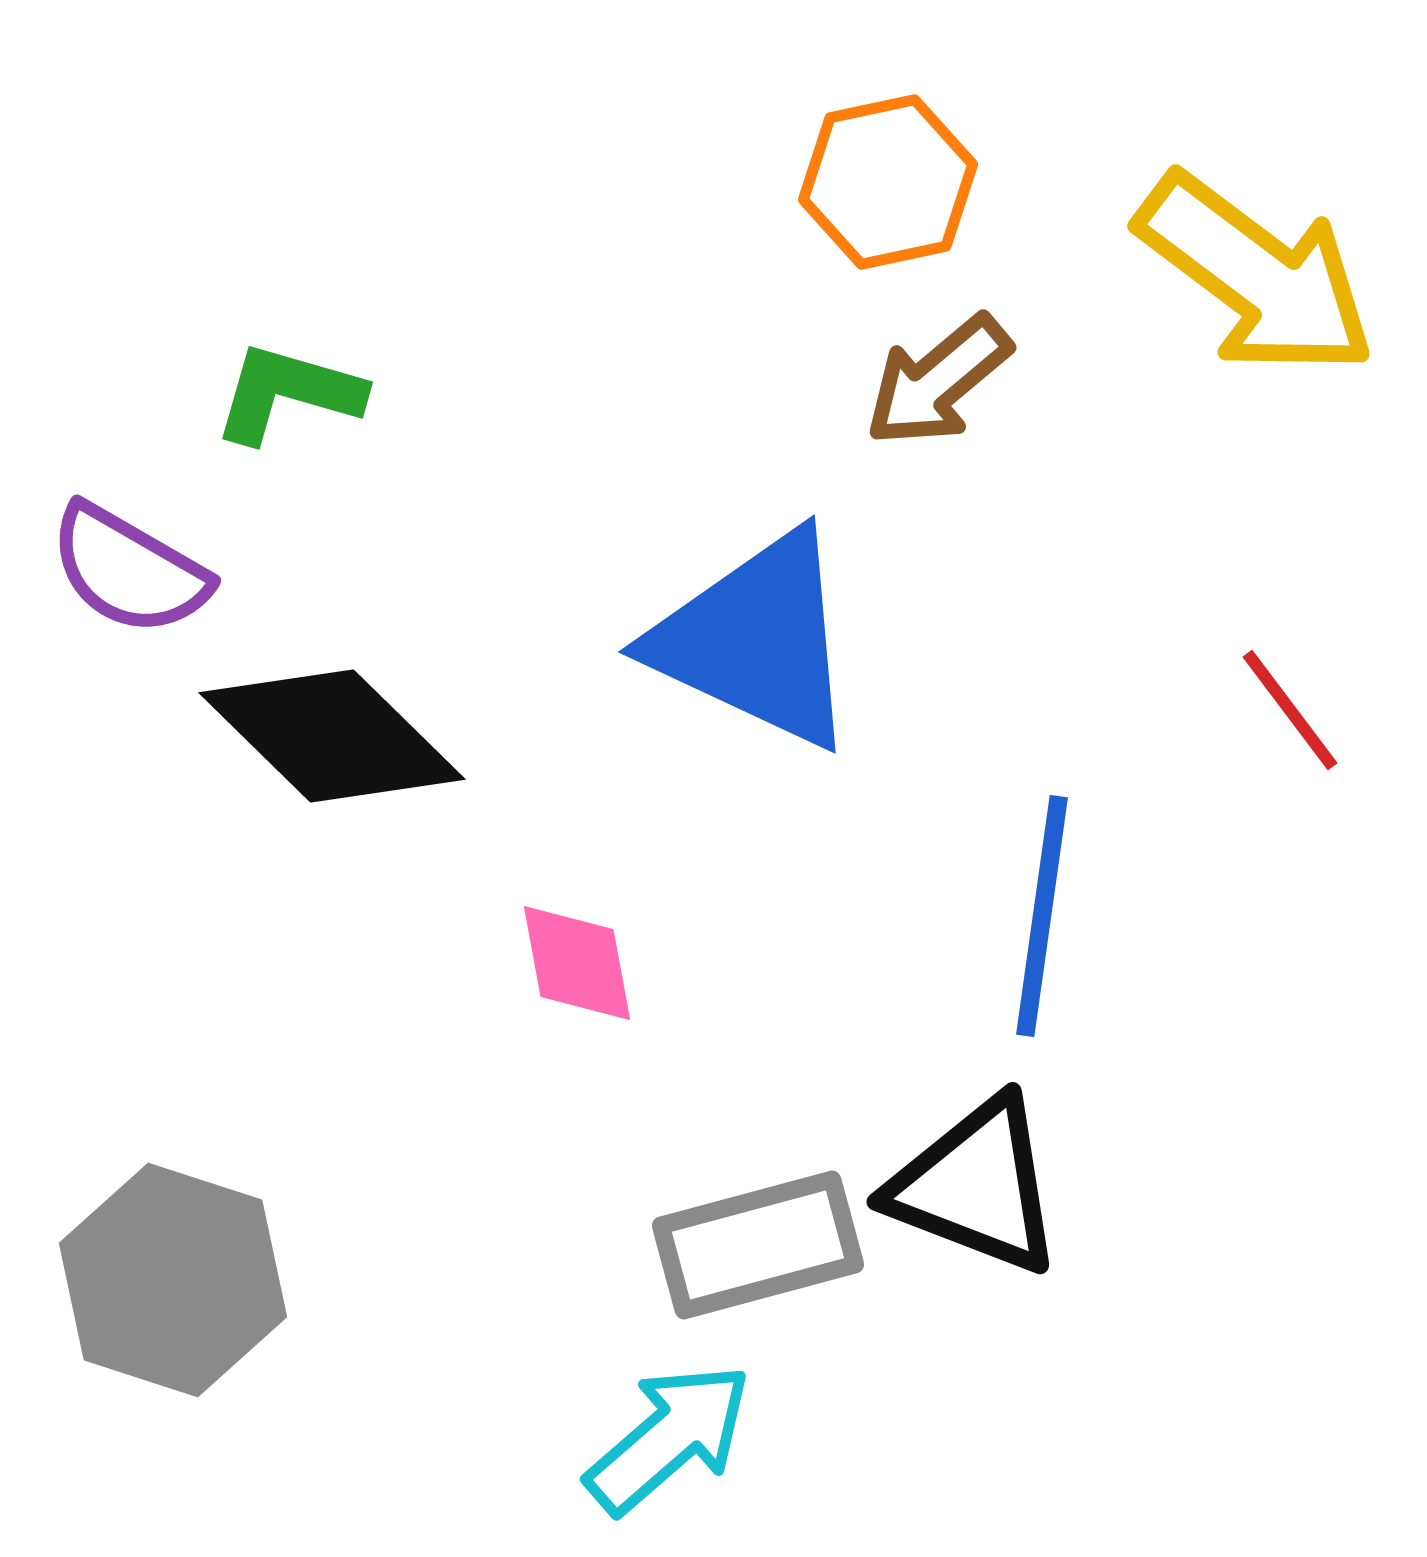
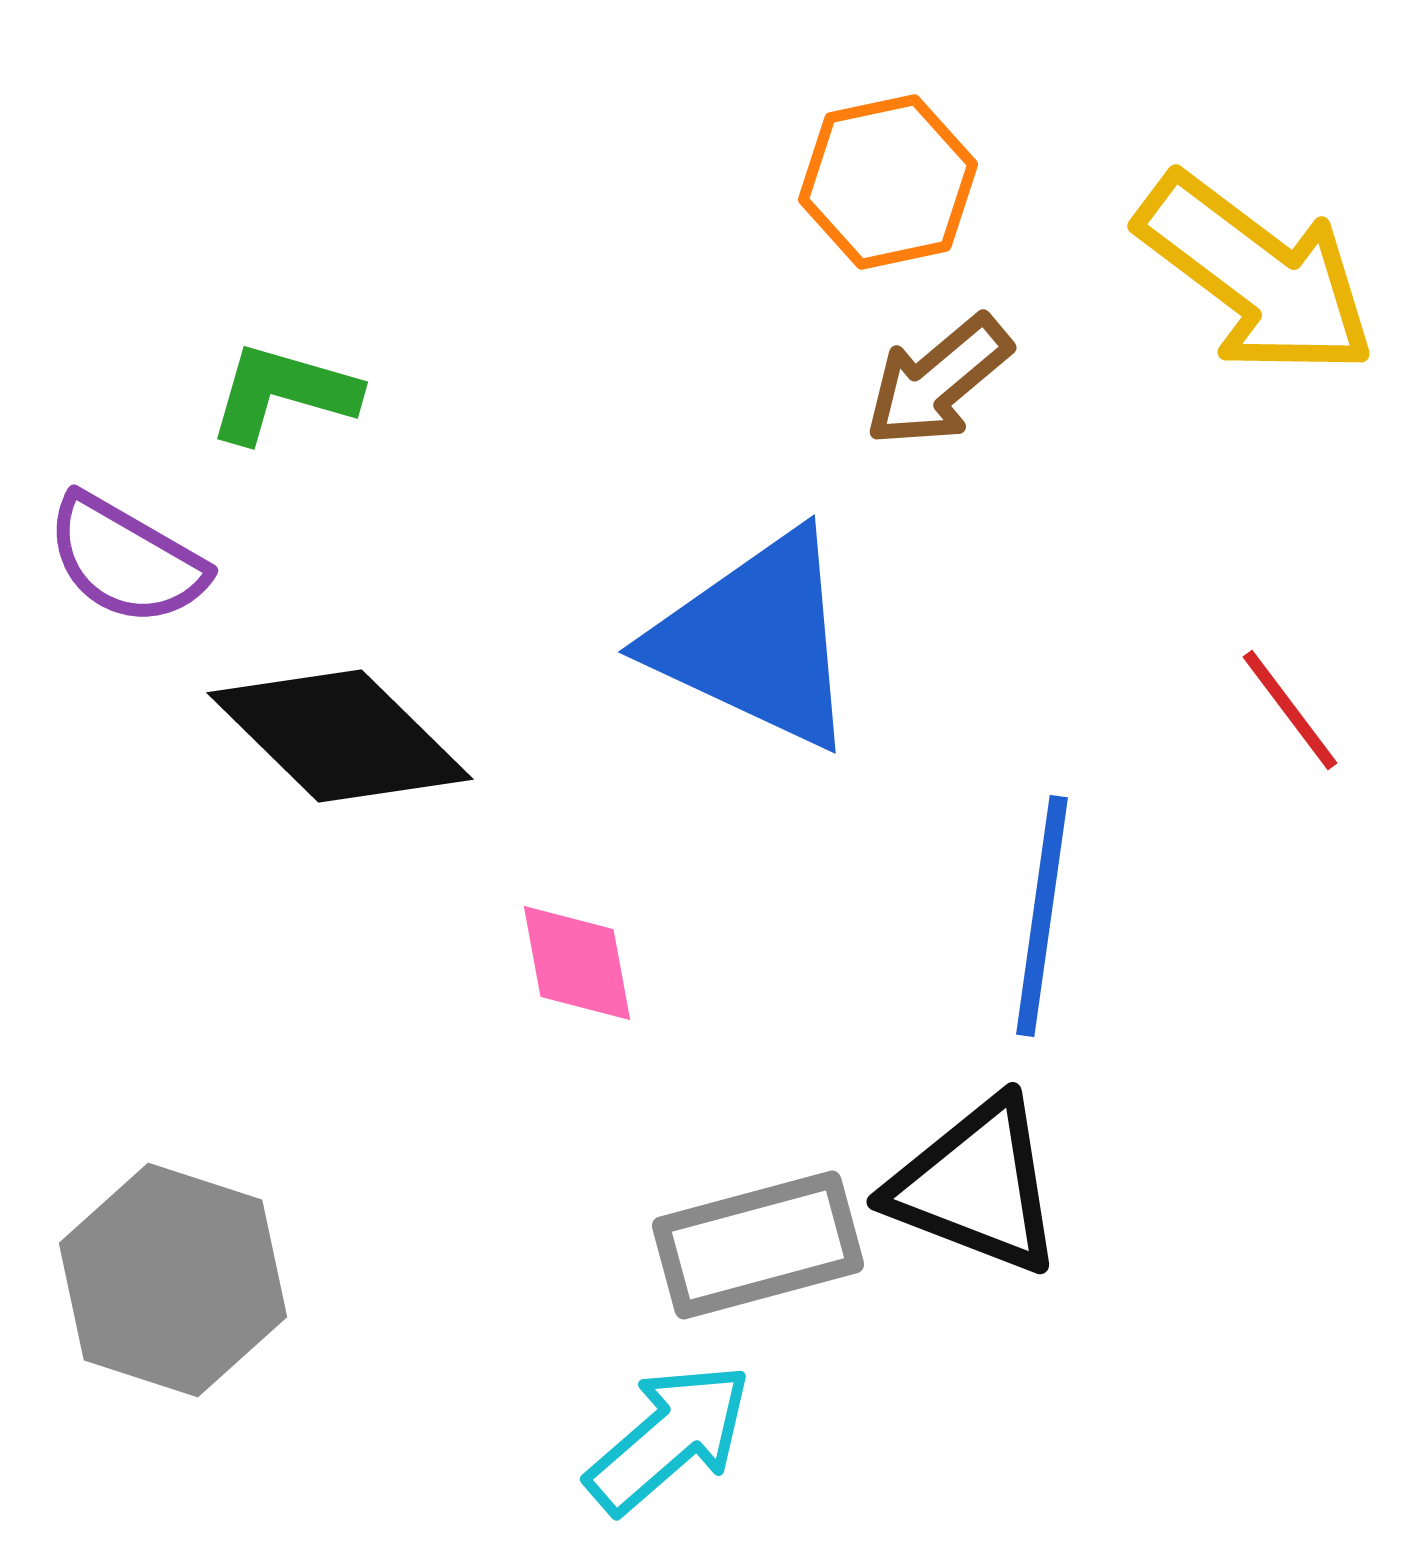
green L-shape: moved 5 px left
purple semicircle: moved 3 px left, 10 px up
black diamond: moved 8 px right
